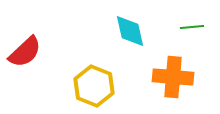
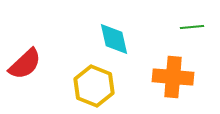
cyan diamond: moved 16 px left, 8 px down
red semicircle: moved 12 px down
